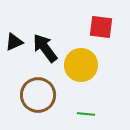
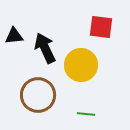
black triangle: moved 6 px up; rotated 18 degrees clockwise
black arrow: rotated 12 degrees clockwise
